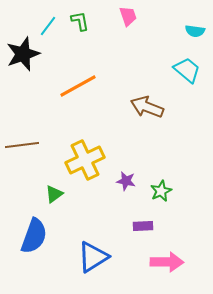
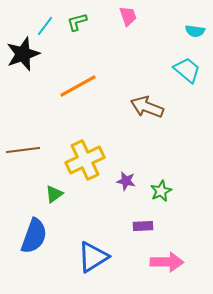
green L-shape: moved 3 px left, 1 px down; rotated 95 degrees counterclockwise
cyan line: moved 3 px left
brown line: moved 1 px right, 5 px down
